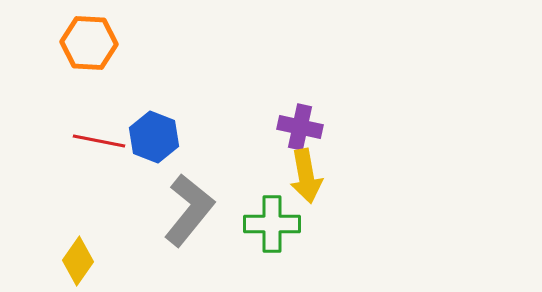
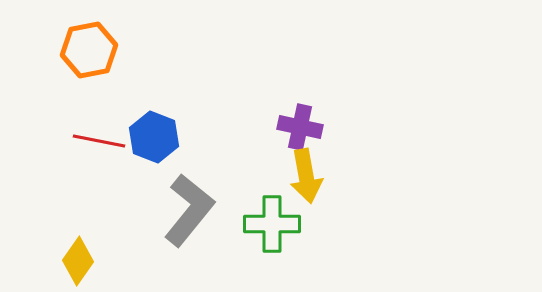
orange hexagon: moved 7 px down; rotated 14 degrees counterclockwise
